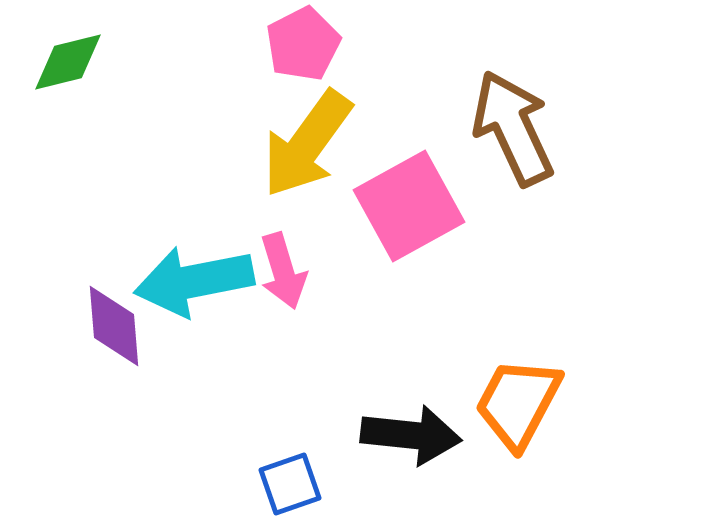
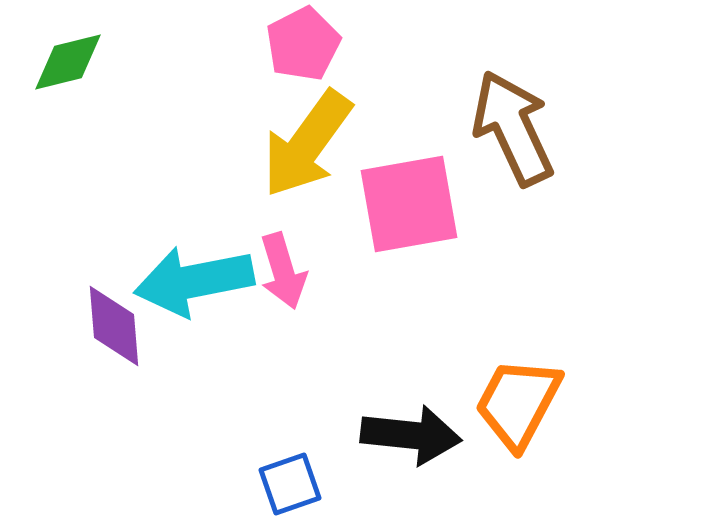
pink square: moved 2 px up; rotated 19 degrees clockwise
